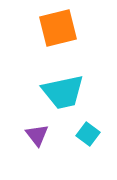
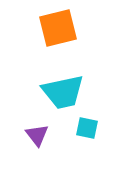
cyan square: moved 1 px left, 6 px up; rotated 25 degrees counterclockwise
